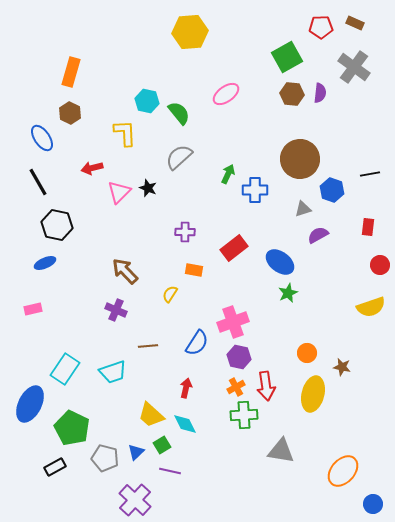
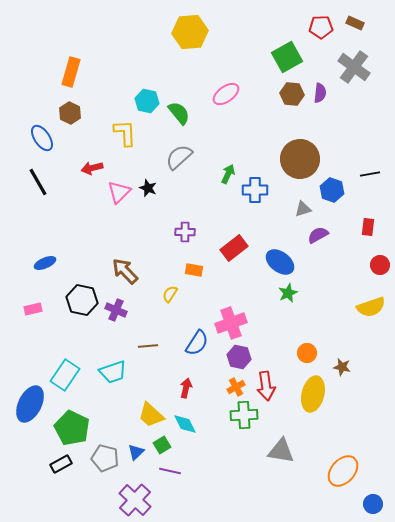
black hexagon at (57, 225): moved 25 px right, 75 px down
pink cross at (233, 322): moved 2 px left, 1 px down
cyan rectangle at (65, 369): moved 6 px down
black rectangle at (55, 467): moved 6 px right, 3 px up
